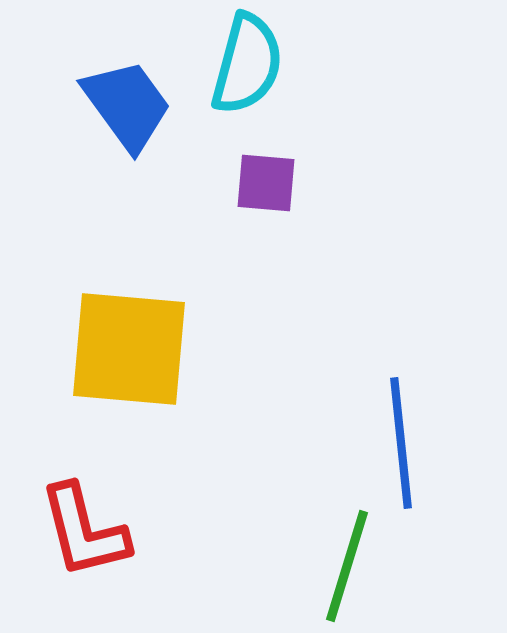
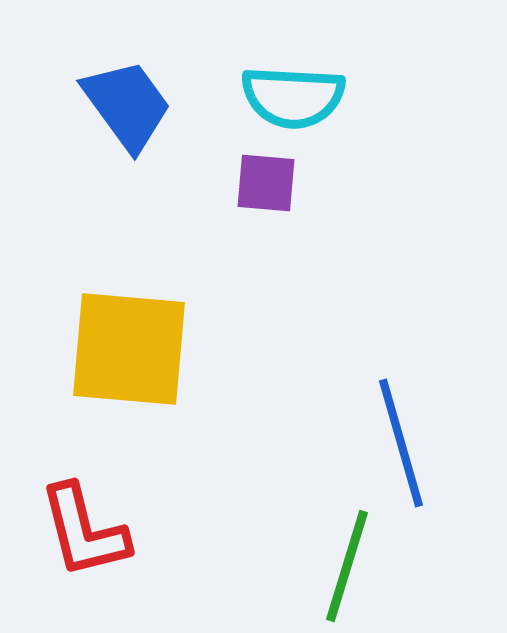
cyan semicircle: moved 46 px right, 33 px down; rotated 78 degrees clockwise
blue line: rotated 10 degrees counterclockwise
